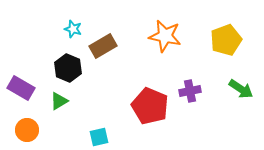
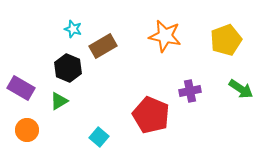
red pentagon: moved 1 px right, 9 px down
cyan square: rotated 36 degrees counterclockwise
